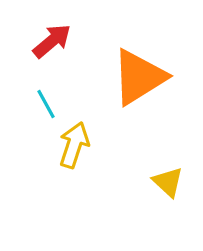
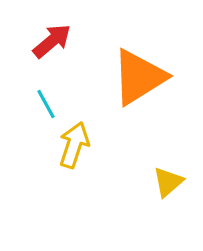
yellow triangle: rotated 36 degrees clockwise
